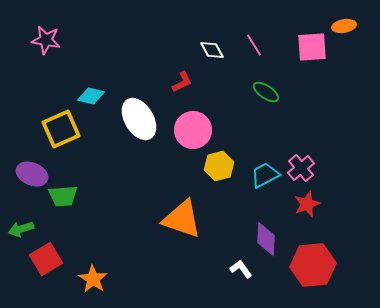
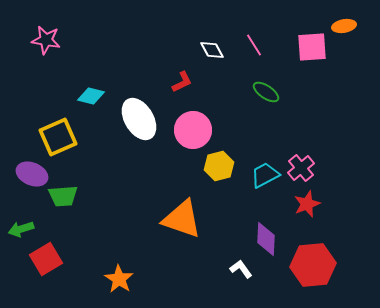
yellow square: moved 3 px left, 8 px down
orange star: moved 26 px right
